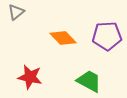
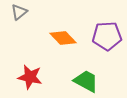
gray triangle: moved 3 px right
green trapezoid: moved 3 px left
